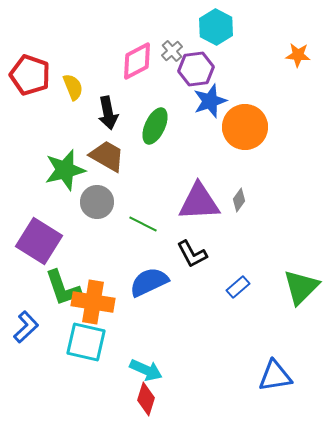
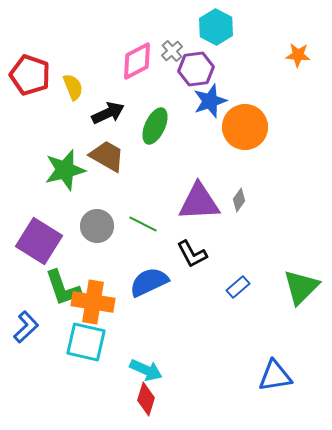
black arrow: rotated 104 degrees counterclockwise
gray circle: moved 24 px down
